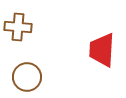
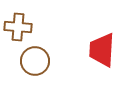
brown circle: moved 8 px right, 16 px up
